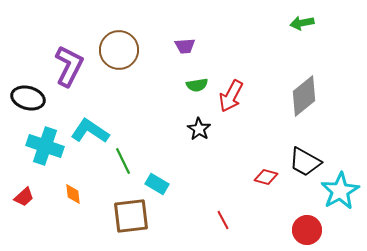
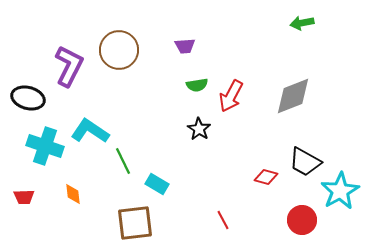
gray diamond: moved 11 px left; rotated 18 degrees clockwise
red trapezoid: rotated 40 degrees clockwise
brown square: moved 4 px right, 7 px down
red circle: moved 5 px left, 10 px up
